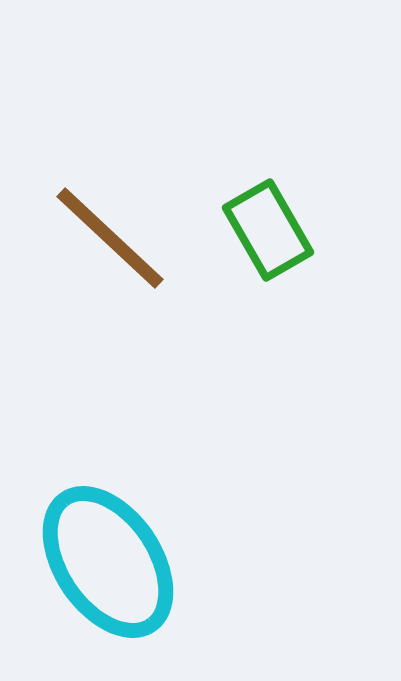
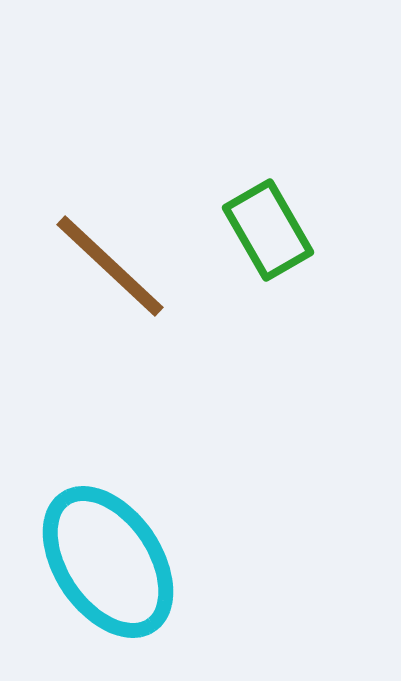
brown line: moved 28 px down
